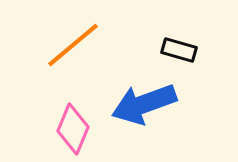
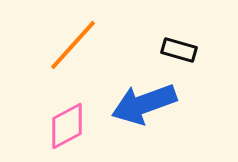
orange line: rotated 8 degrees counterclockwise
pink diamond: moved 6 px left, 3 px up; rotated 39 degrees clockwise
